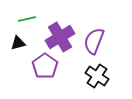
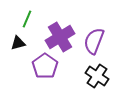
green line: rotated 54 degrees counterclockwise
